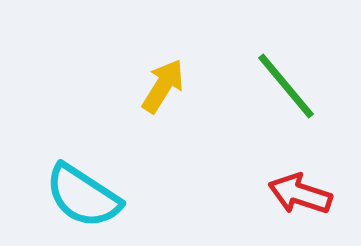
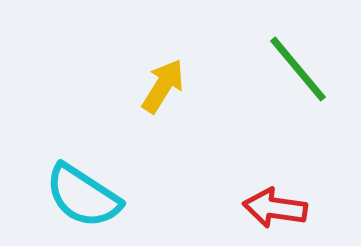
green line: moved 12 px right, 17 px up
red arrow: moved 25 px left, 14 px down; rotated 10 degrees counterclockwise
